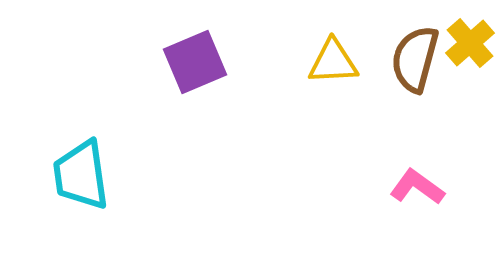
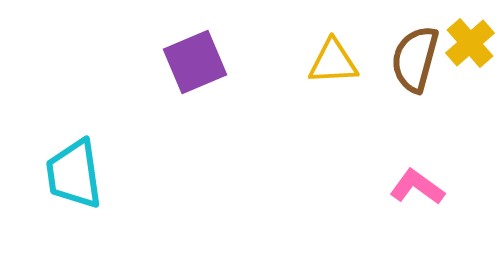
cyan trapezoid: moved 7 px left, 1 px up
